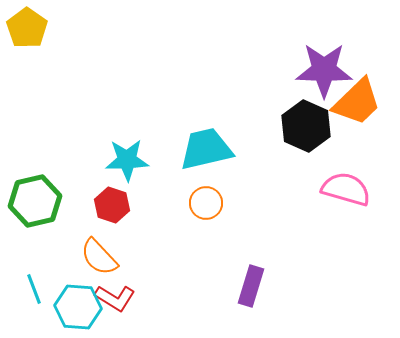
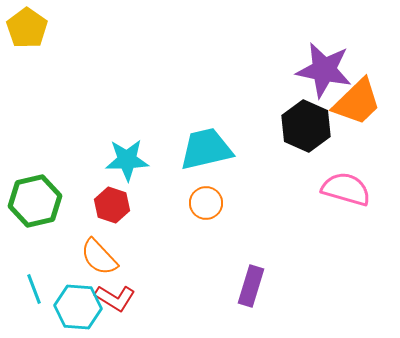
purple star: rotated 10 degrees clockwise
